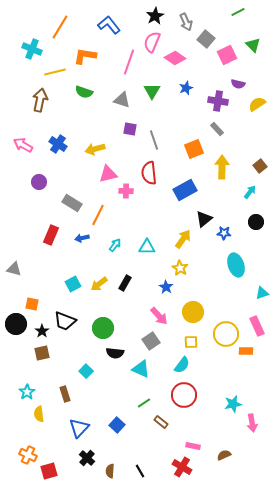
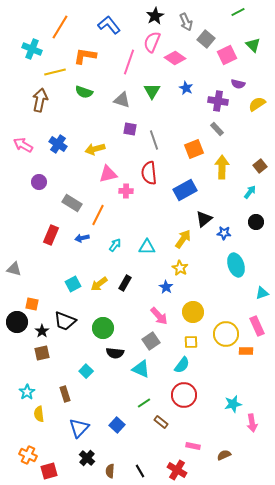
blue star at (186, 88): rotated 24 degrees counterclockwise
black circle at (16, 324): moved 1 px right, 2 px up
red cross at (182, 467): moved 5 px left, 3 px down
